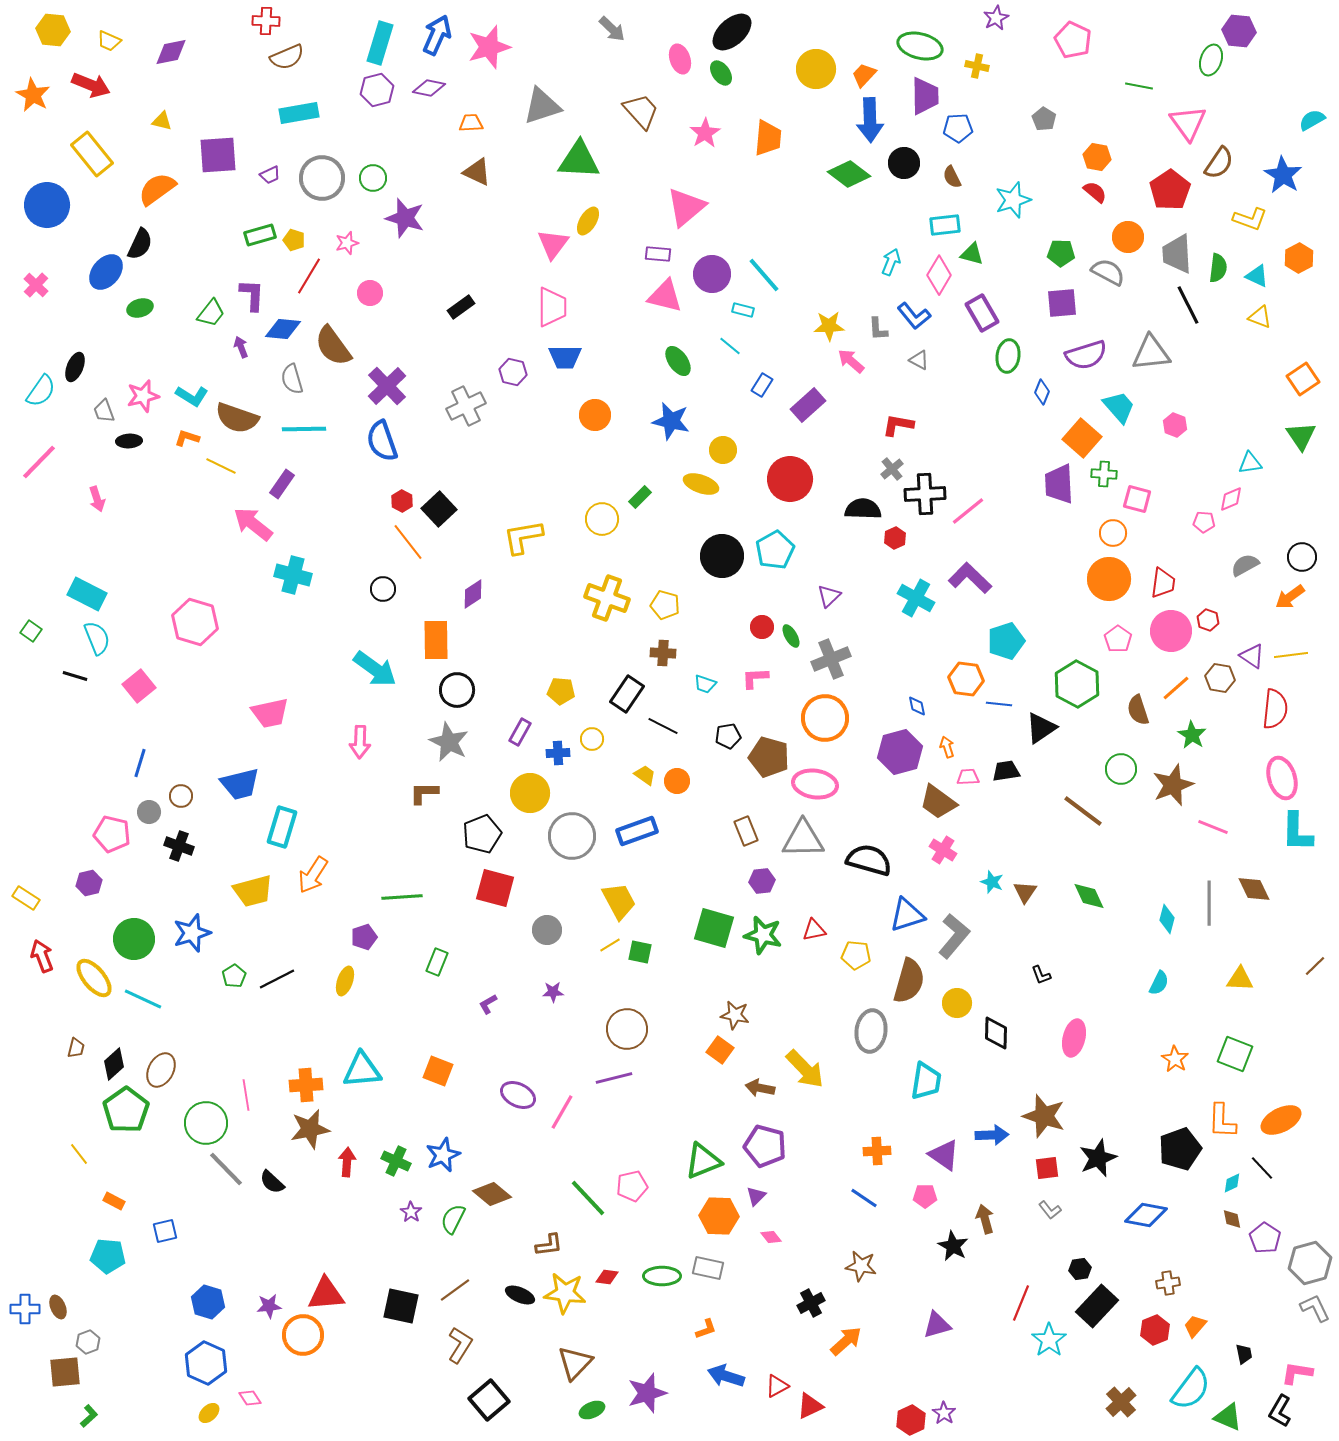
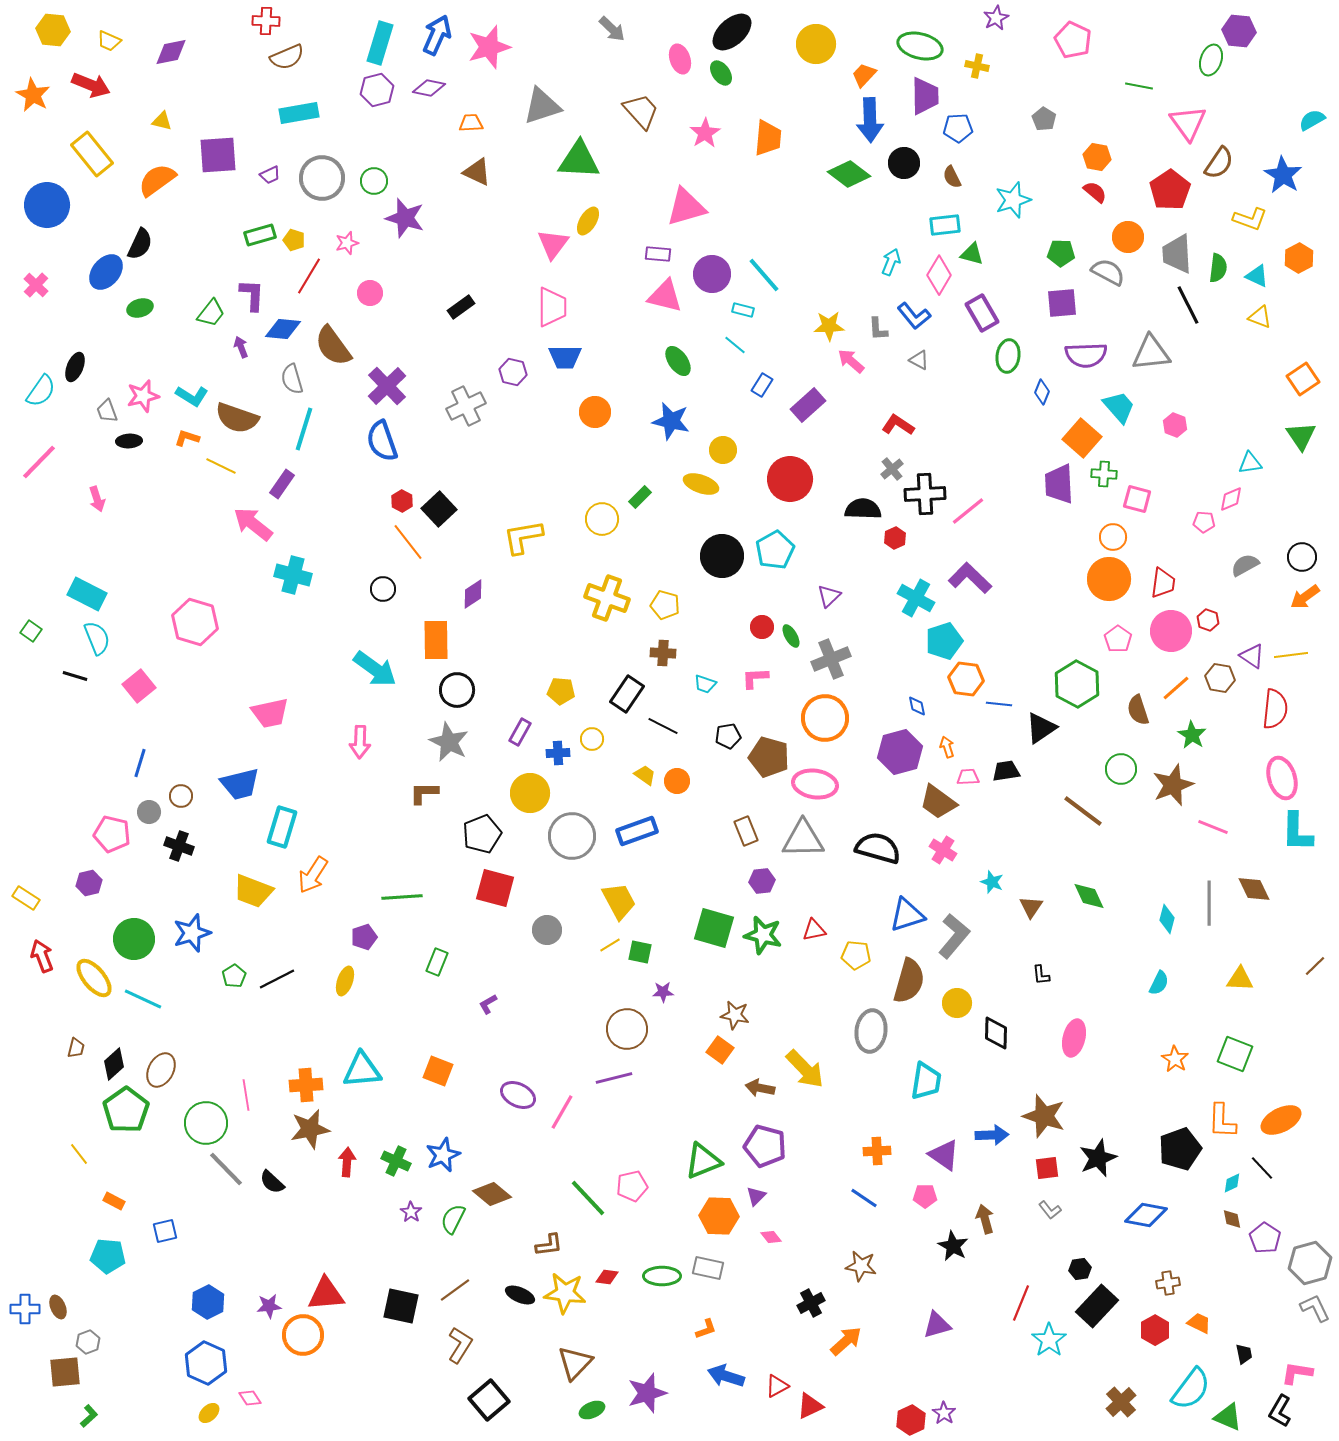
yellow circle at (816, 69): moved 25 px up
green circle at (373, 178): moved 1 px right, 3 px down
orange semicircle at (157, 189): moved 9 px up
pink triangle at (686, 207): rotated 24 degrees clockwise
cyan line at (730, 346): moved 5 px right, 1 px up
purple semicircle at (1086, 355): rotated 15 degrees clockwise
gray trapezoid at (104, 411): moved 3 px right
orange circle at (595, 415): moved 3 px up
red L-shape at (898, 425): rotated 24 degrees clockwise
cyan line at (304, 429): rotated 72 degrees counterclockwise
orange circle at (1113, 533): moved 4 px down
orange arrow at (1290, 597): moved 15 px right
cyan pentagon at (1006, 641): moved 62 px left
black semicircle at (869, 860): moved 9 px right, 12 px up
yellow trapezoid at (253, 891): rotated 36 degrees clockwise
brown triangle at (1025, 892): moved 6 px right, 15 px down
black L-shape at (1041, 975): rotated 15 degrees clockwise
purple star at (553, 992): moved 110 px right
blue hexagon at (208, 1302): rotated 16 degrees clockwise
orange trapezoid at (1195, 1326): moved 4 px right, 3 px up; rotated 75 degrees clockwise
red hexagon at (1155, 1330): rotated 8 degrees counterclockwise
